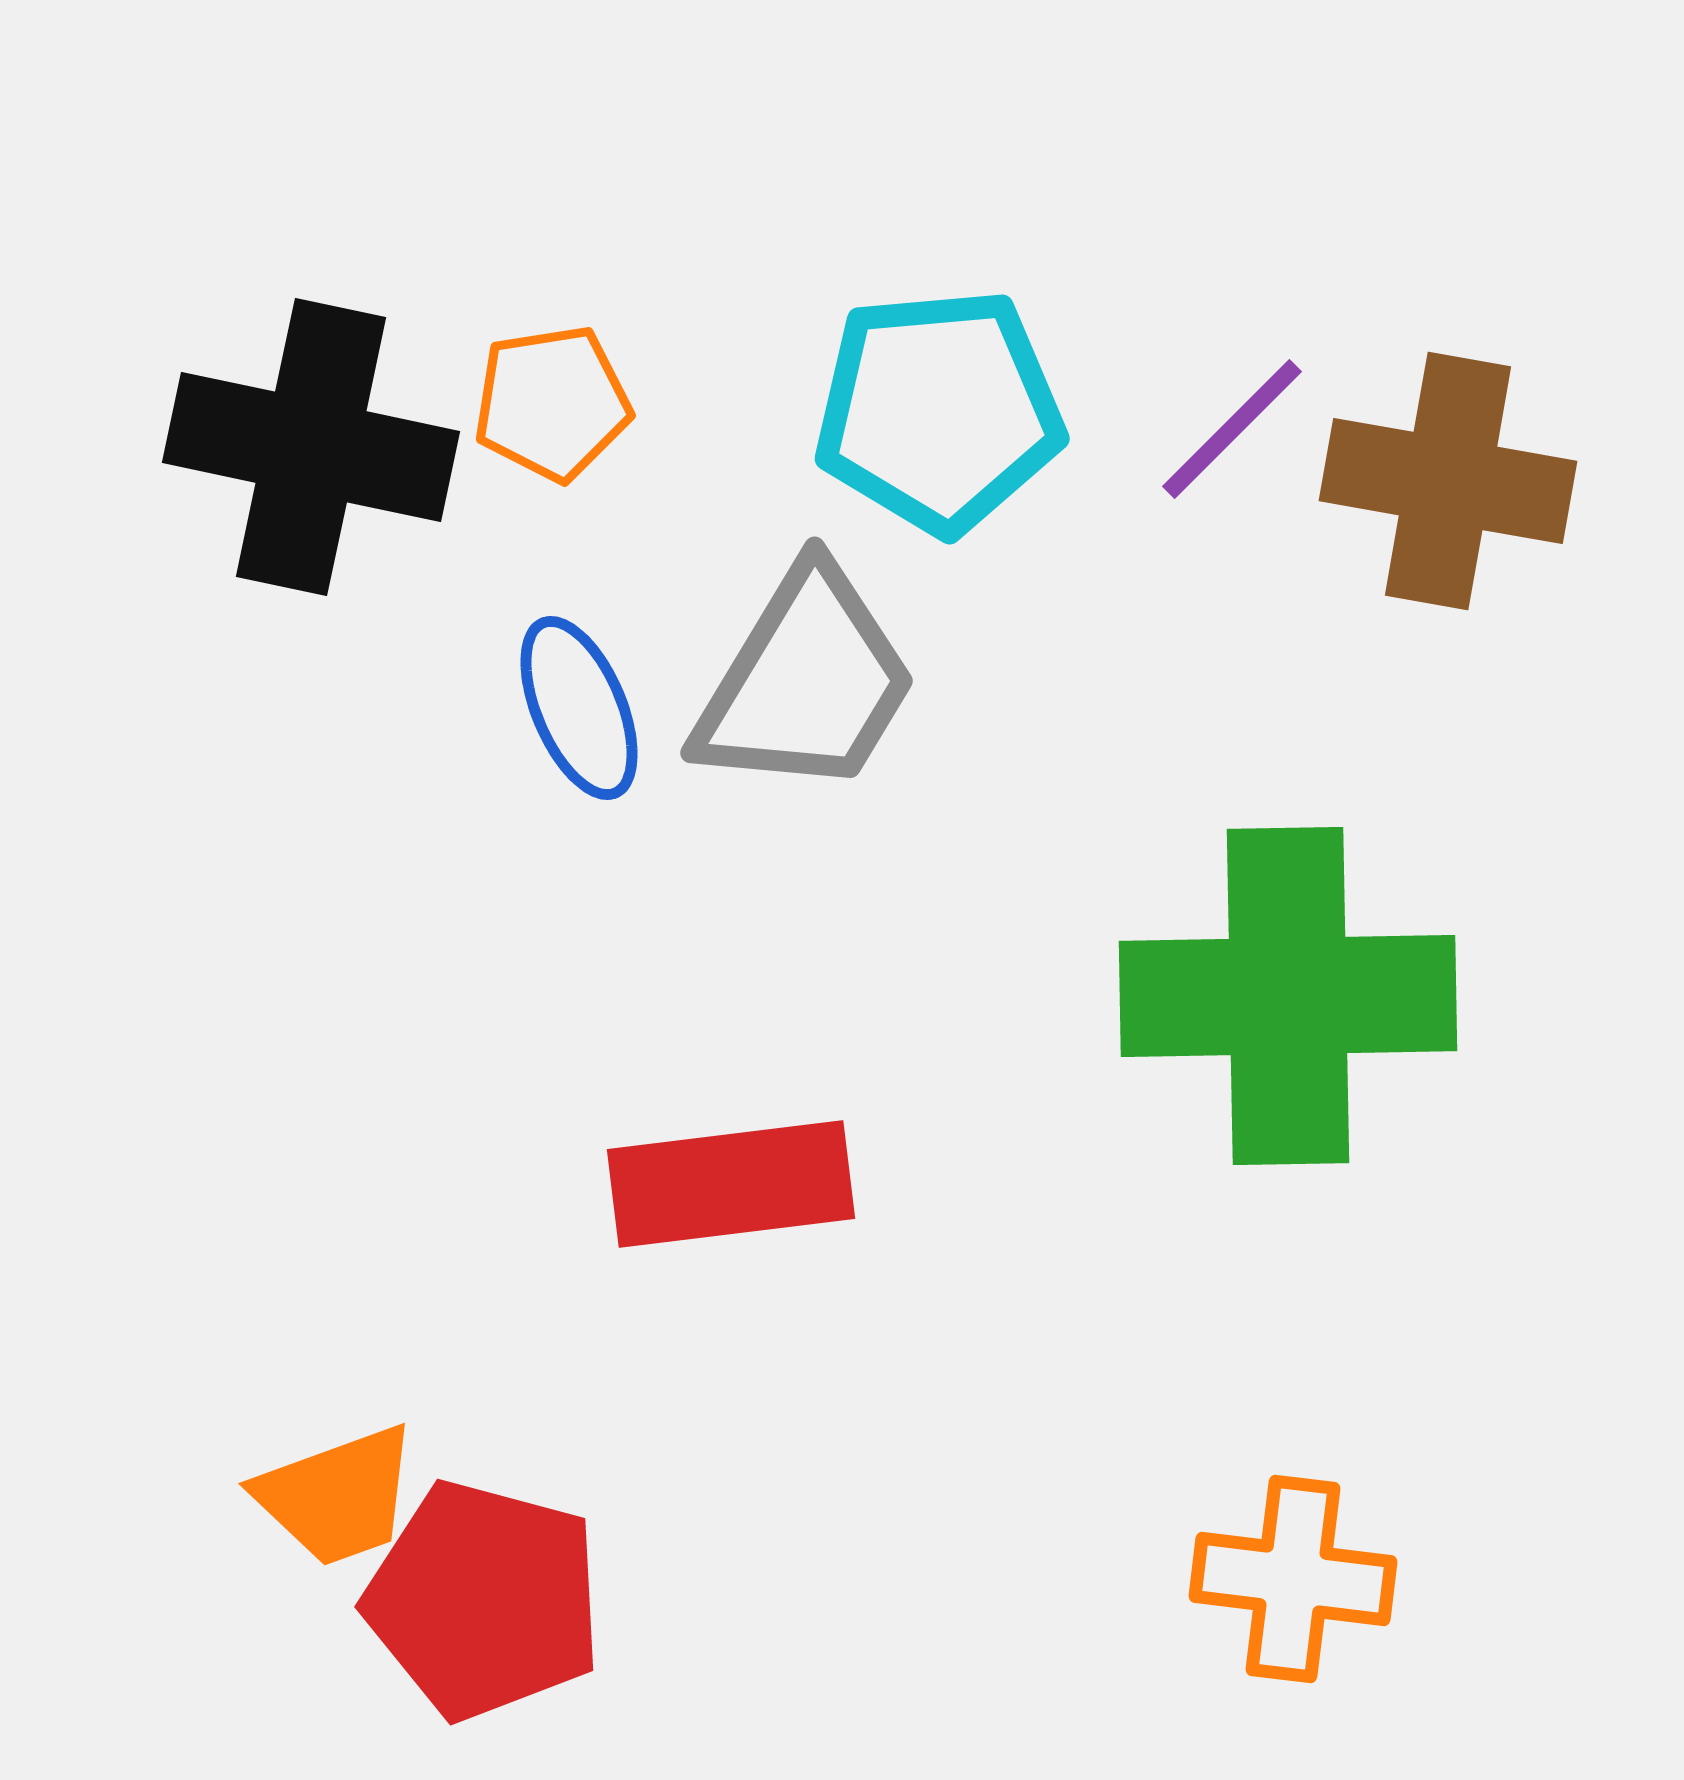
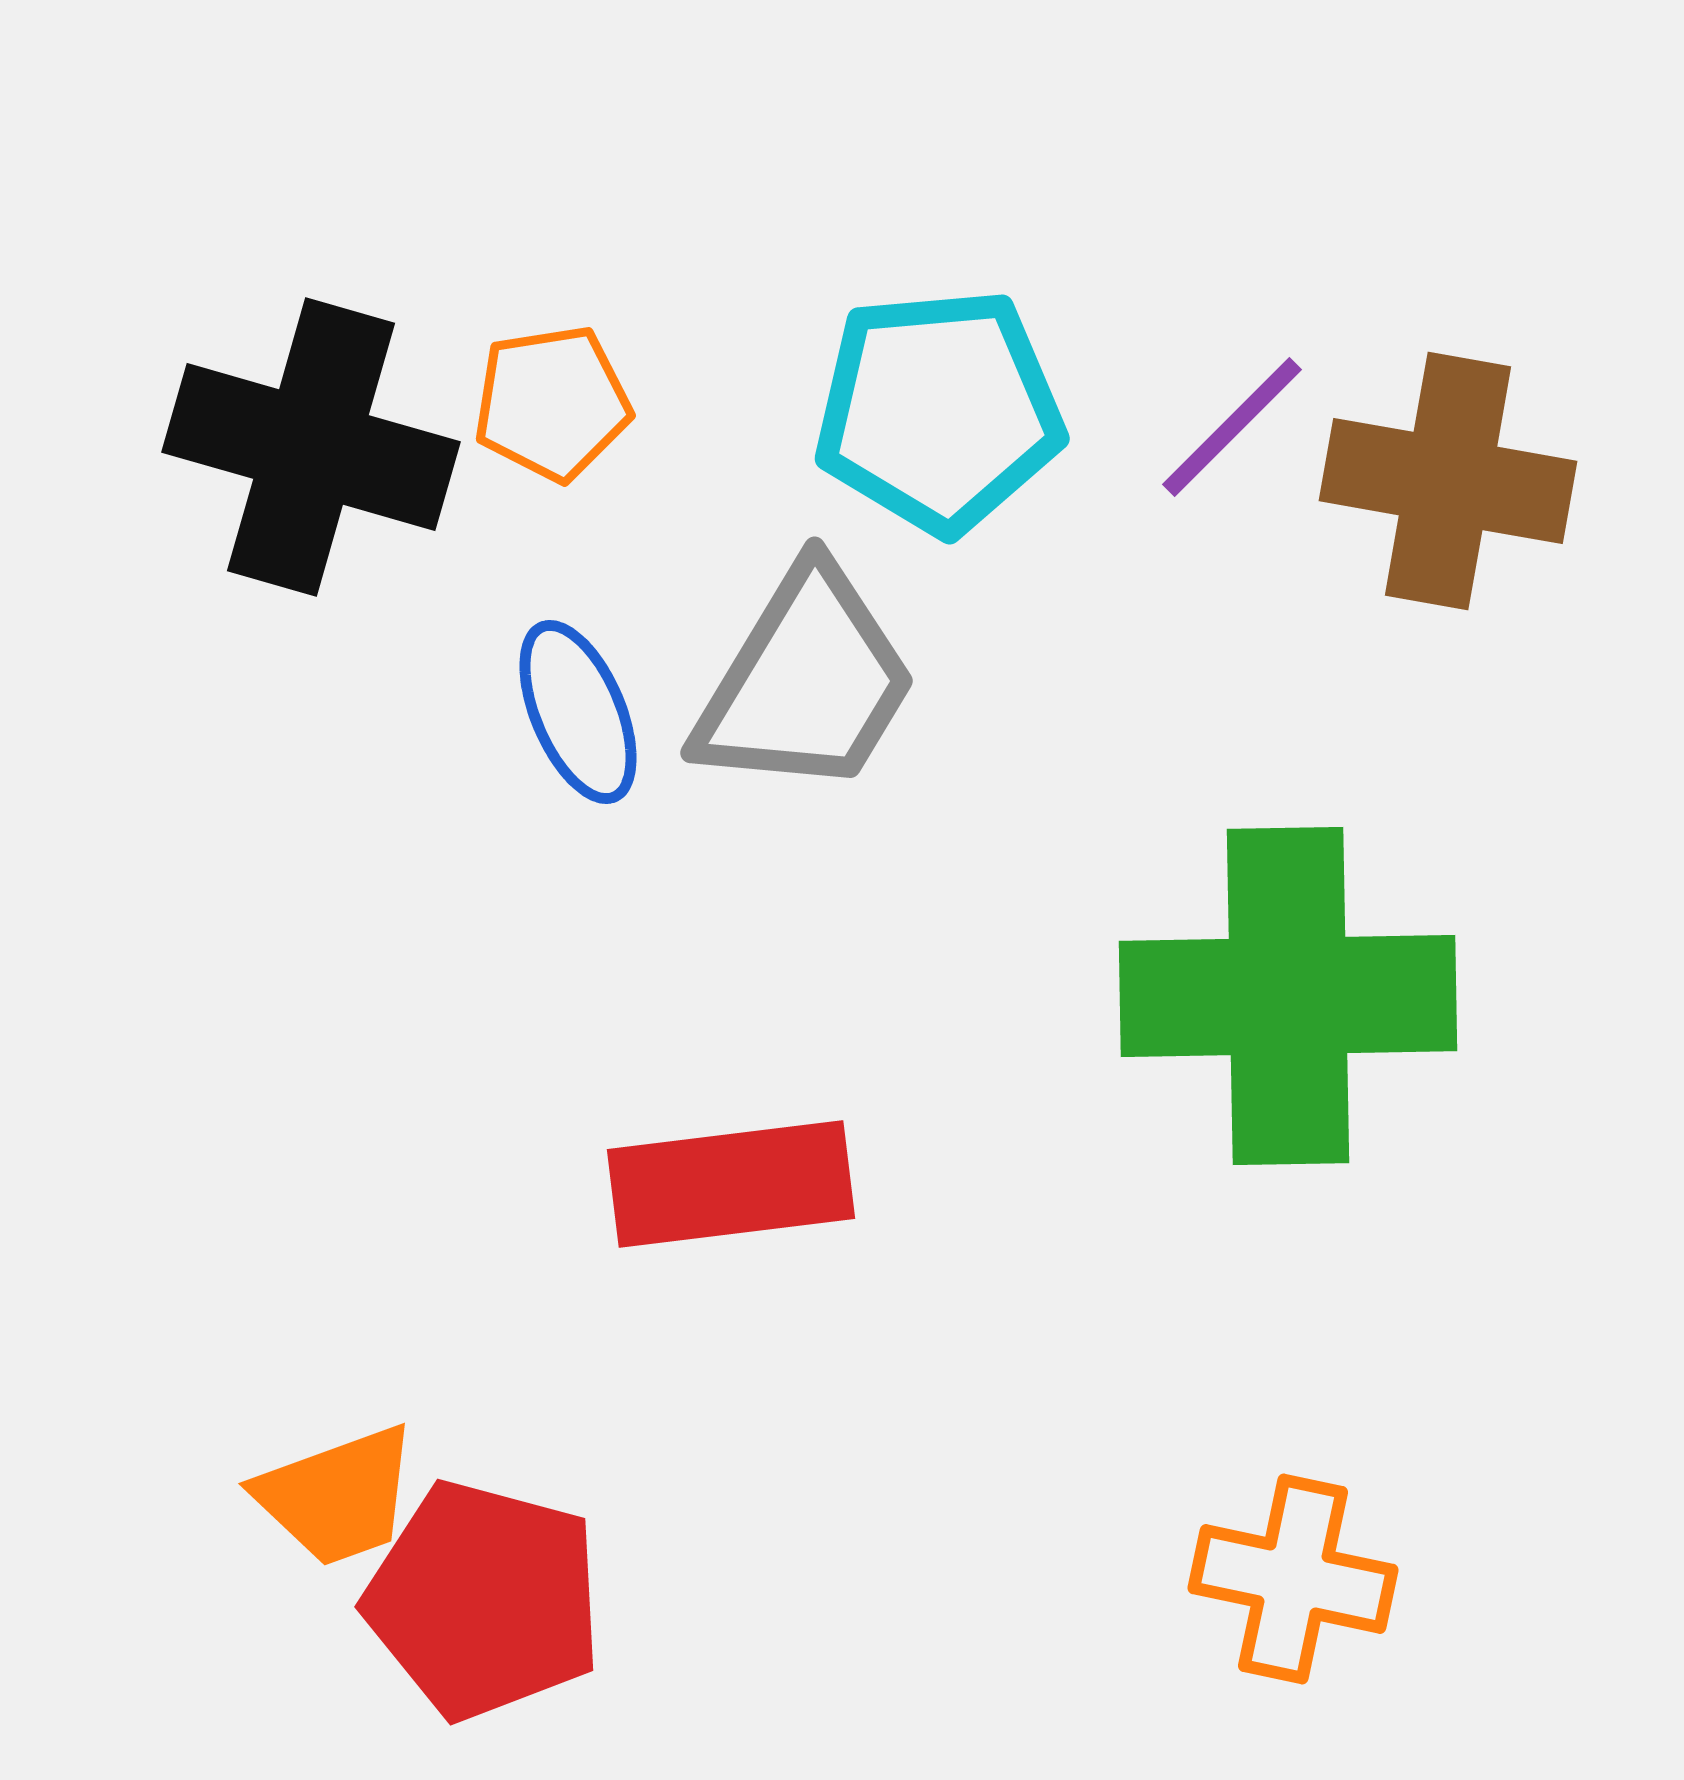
purple line: moved 2 px up
black cross: rotated 4 degrees clockwise
blue ellipse: moved 1 px left, 4 px down
orange cross: rotated 5 degrees clockwise
